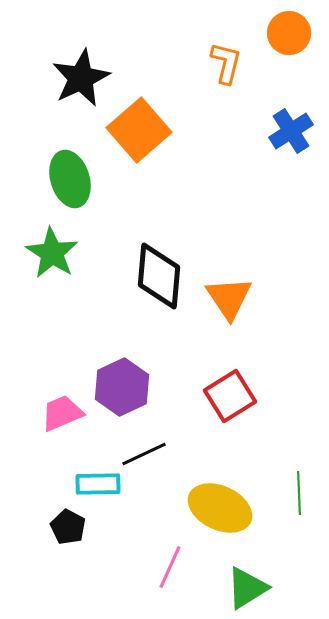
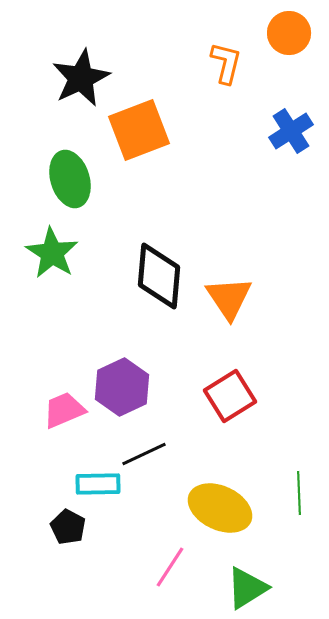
orange square: rotated 20 degrees clockwise
pink trapezoid: moved 2 px right, 3 px up
pink line: rotated 9 degrees clockwise
